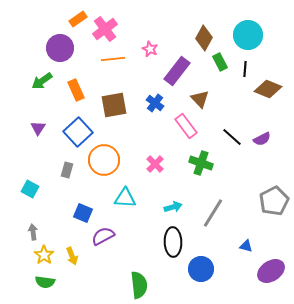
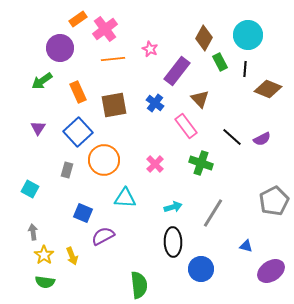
orange rectangle at (76, 90): moved 2 px right, 2 px down
